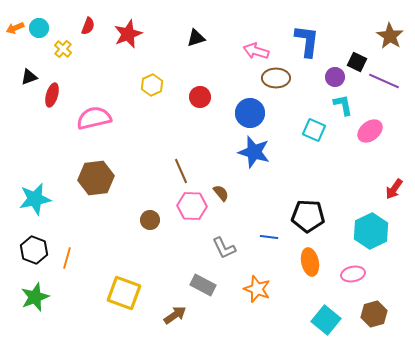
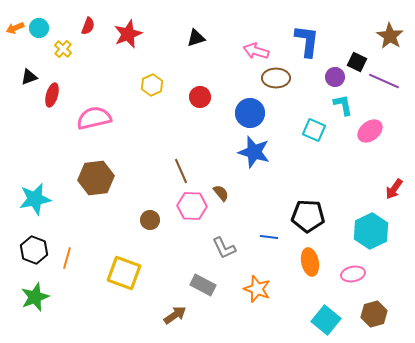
yellow square at (124, 293): moved 20 px up
